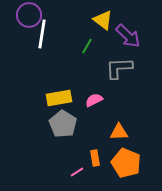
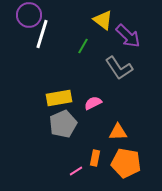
white line: rotated 8 degrees clockwise
green line: moved 4 px left
gray L-shape: rotated 120 degrees counterclockwise
pink semicircle: moved 1 px left, 3 px down
gray pentagon: rotated 16 degrees clockwise
orange triangle: moved 1 px left
orange rectangle: rotated 21 degrees clockwise
orange pentagon: rotated 12 degrees counterclockwise
pink line: moved 1 px left, 1 px up
